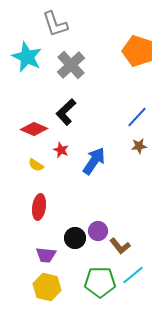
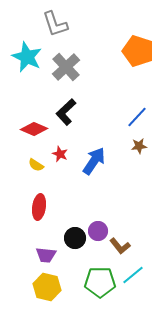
gray cross: moved 5 px left, 2 px down
red star: moved 1 px left, 4 px down
